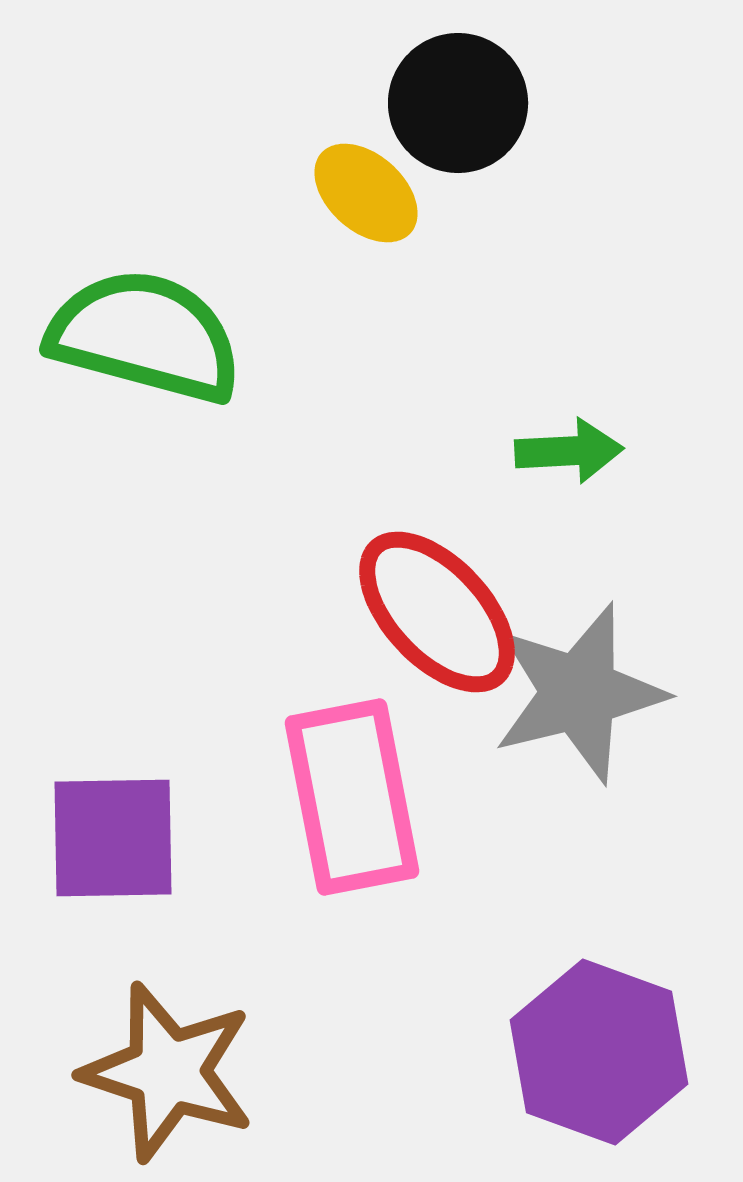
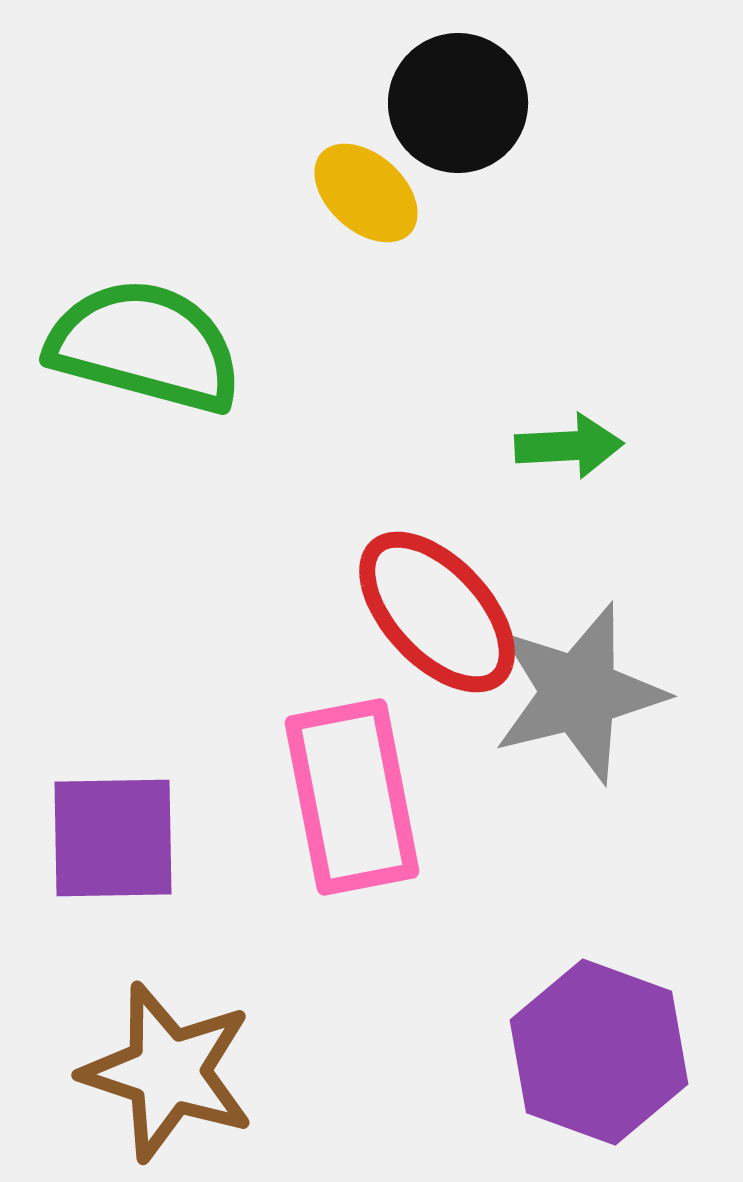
green semicircle: moved 10 px down
green arrow: moved 5 px up
